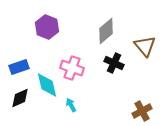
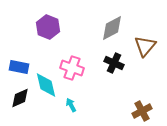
purple hexagon: moved 1 px right
gray diamond: moved 6 px right, 3 px up; rotated 12 degrees clockwise
brown triangle: rotated 20 degrees clockwise
blue rectangle: rotated 30 degrees clockwise
cyan diamond: moved 1 px left
